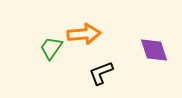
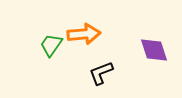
green trapezoid: moved 3 px up
